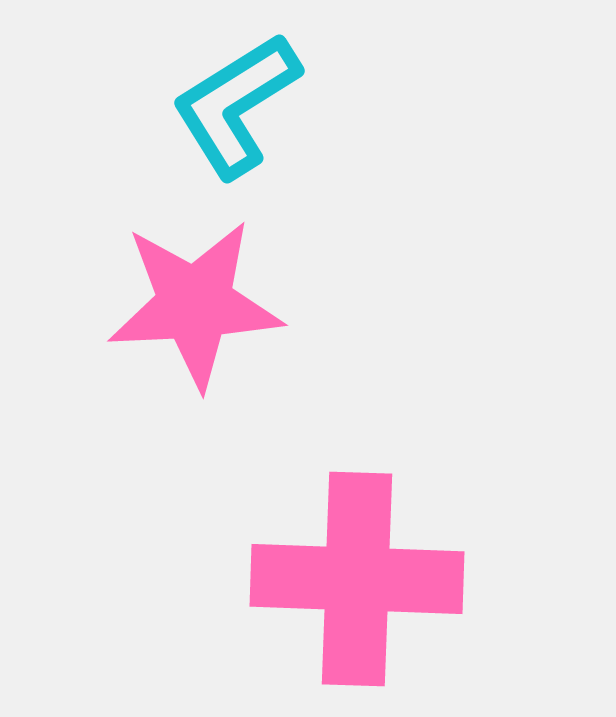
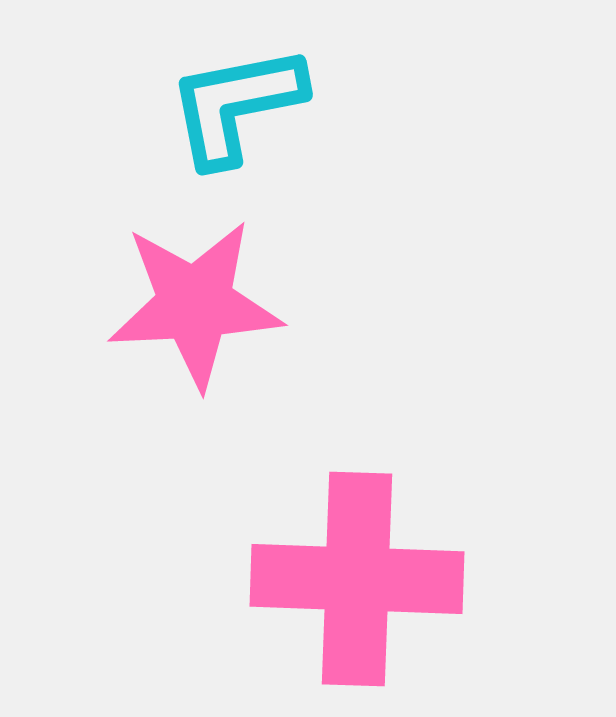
cyan L-shape: rotated 21 degrees clockwise
